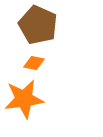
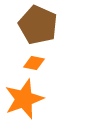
orange star: rotated 12 degrees counterclockwise
